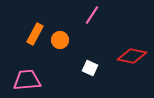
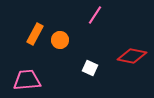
pink line: moved 3 px right
